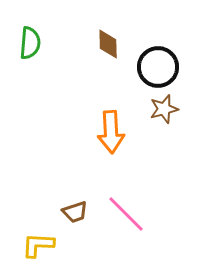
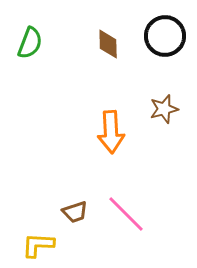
green semicircle: rotated 16 degrees clockwise
black circle: moved 7 px right, 31 px up
